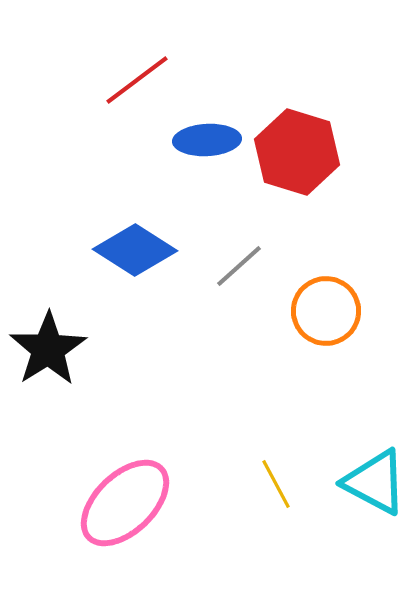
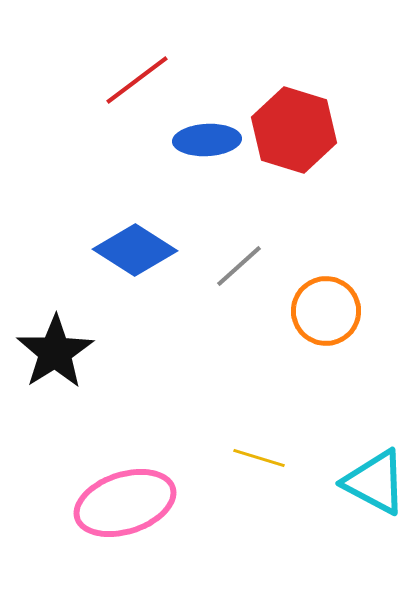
red hexagon: moved 3 px left, 22 px up
black star: moved 7 px right, 3 px down
yellow line: moved 17 px left, 26 px up; rotated 45 degrees counterclockwise
pink ellipse: rotated 26 degrees clockwise
